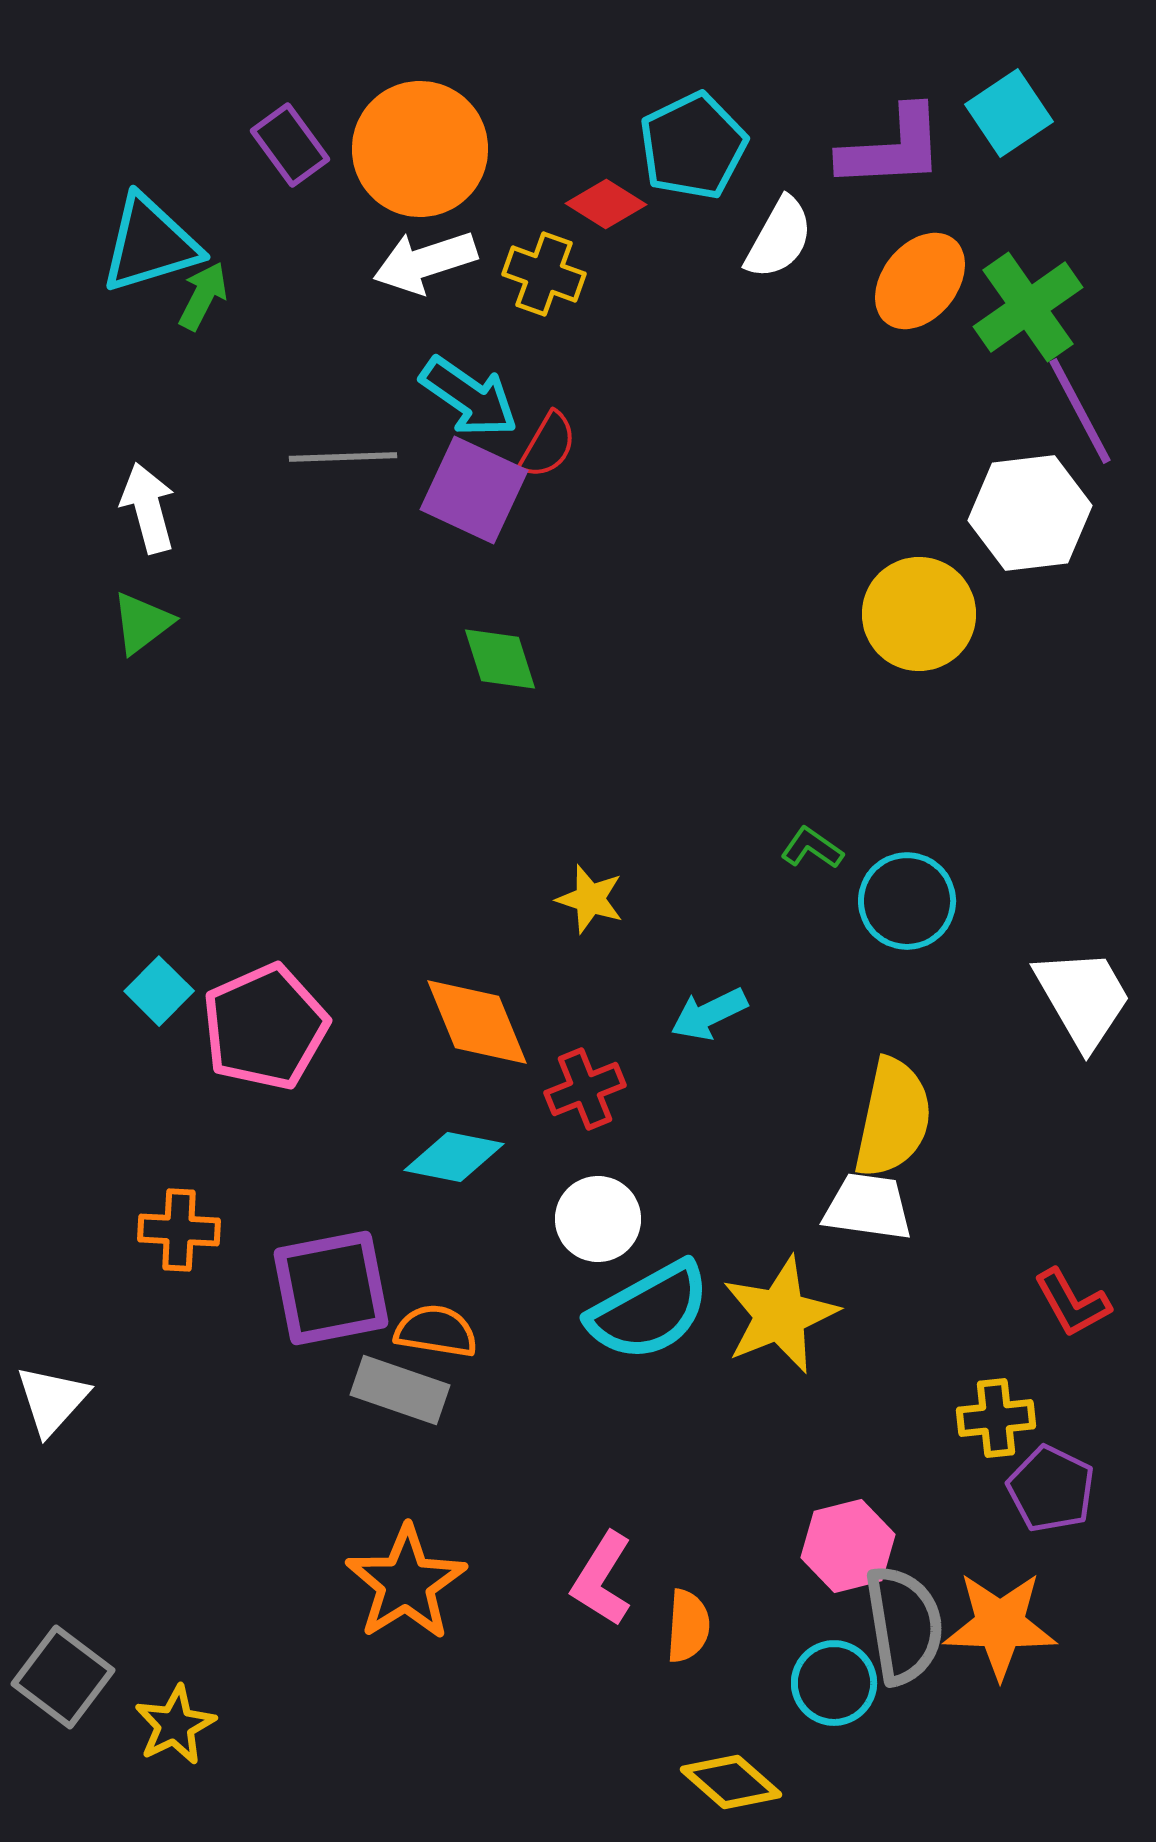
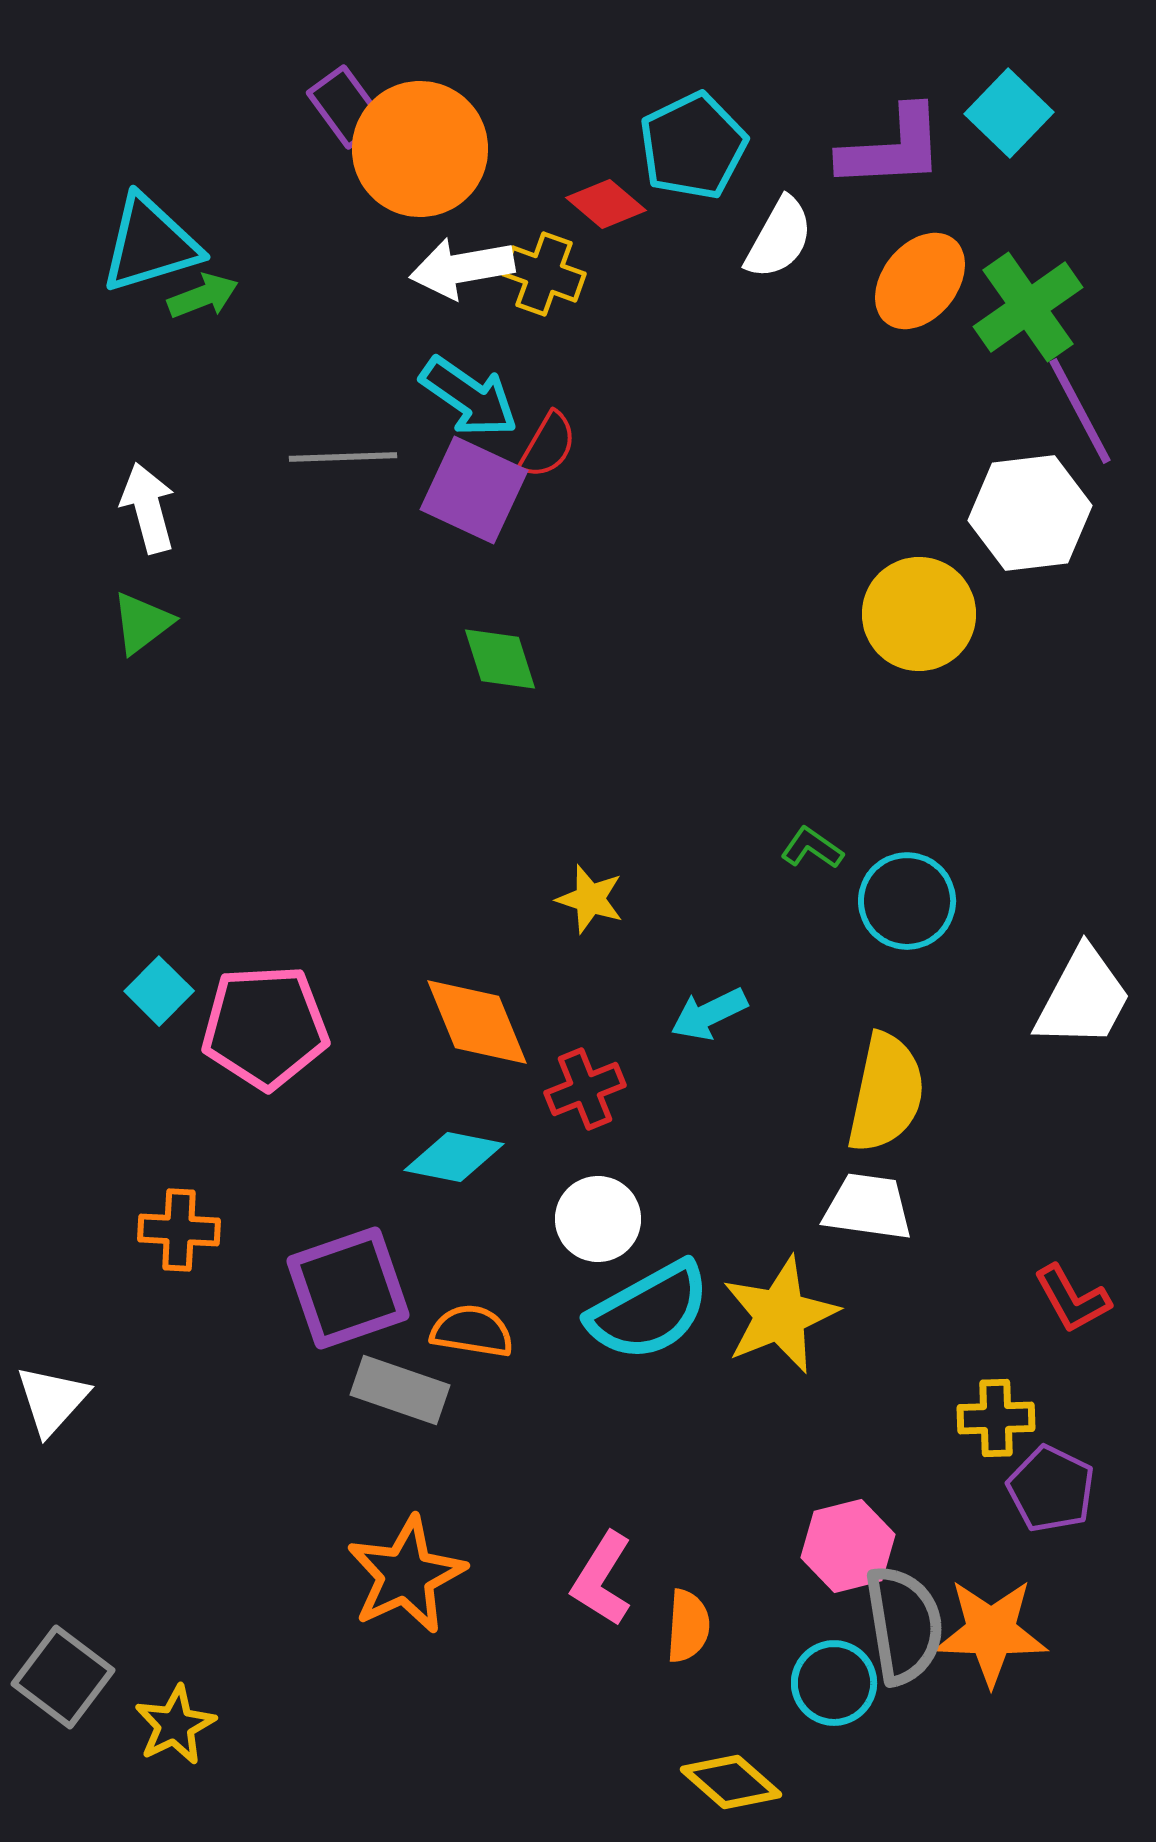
cyan square at (1009, 113): rotated 12 degrees counterclockwise
purple rectangle at (290, 145): moved 56 px right, 38 px up
red diamond at (606, 204): rotated 8 degrees clockwise
white arrow at (425, 262): moved 37 px right, 6 px down; rotated 8 degrees clockwise
green arrow at (203, 296): rotated 42 degrees clockwise
white trapezoid at (1083, 998): rotated 58 degrees clockwise
pink pentagon at (265, 1027): rotated 21 degrees clockwise
yellow semicircle at (893, 1118): moved 7 px left, 25 px up
purple square at (331, 1288): moved 17 px right; rotated 8 degrees counterclockwise
red L-shape at (1072, 1303): moved 4 px up
orange semicircle at (436, 1331): moved 36 px right
yellow cross at (996, 1418): rotated 4 degrees clockwise
orange star at (406, 1583): moved 8 px up; rotated 7 degrees clockwise
orange star at (1000, 1625): moved 9 px left, 7 px down
